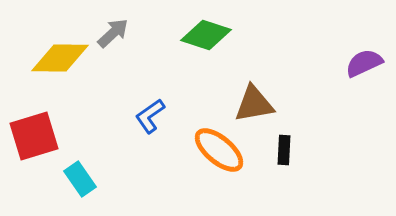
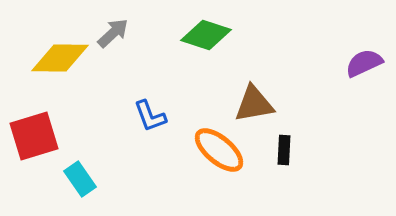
blue L-shape: rotated 75 degrees counterclockwise
